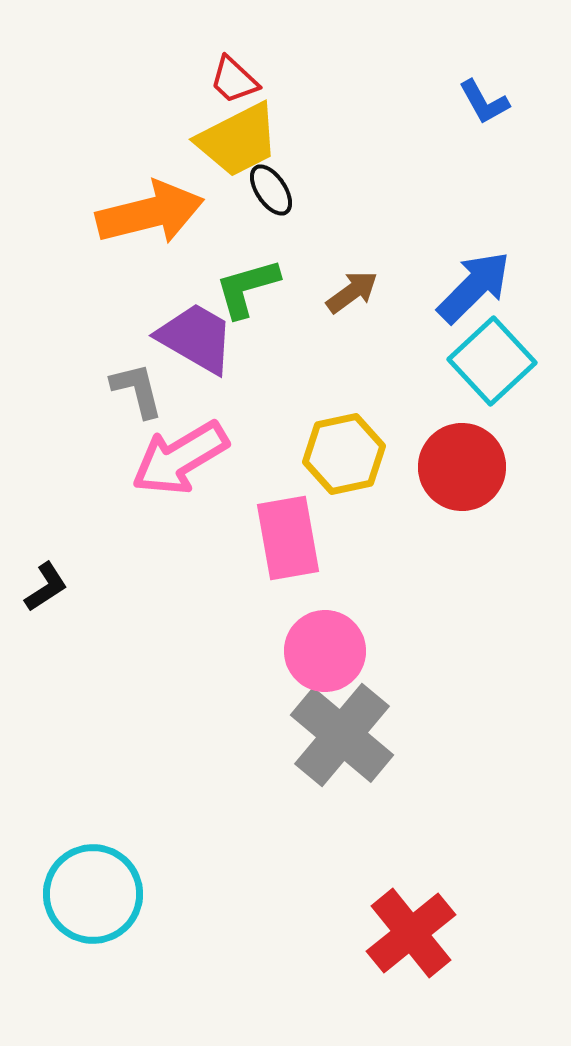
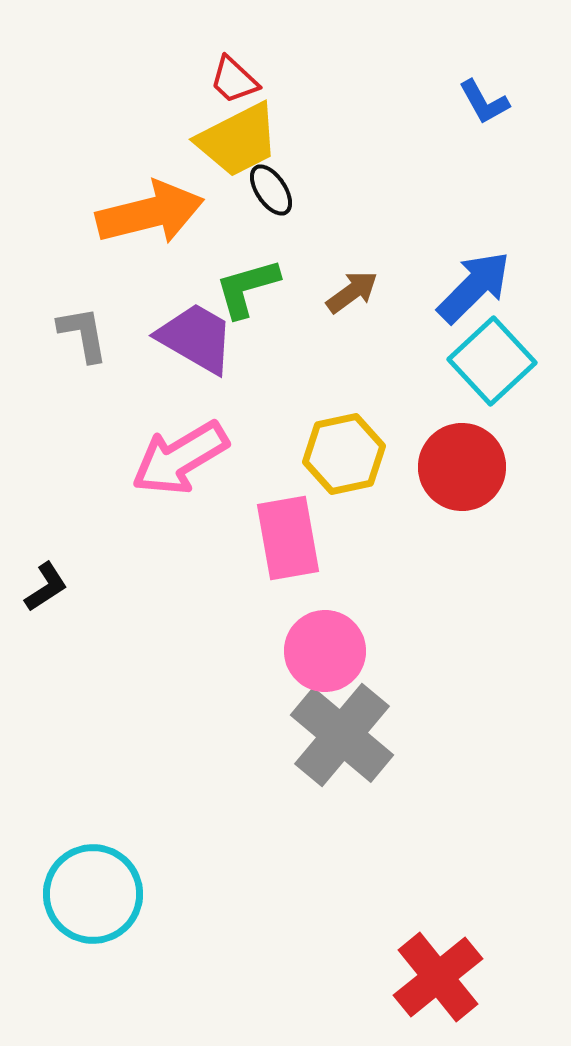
gray L-shape: moved 54 px left, 56 px up; rotated 4 degrees clockwise
red cross: moved 27 px right, 44 px down
